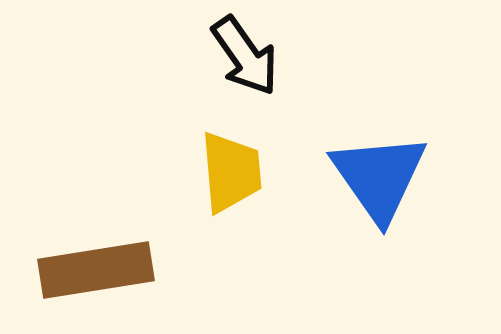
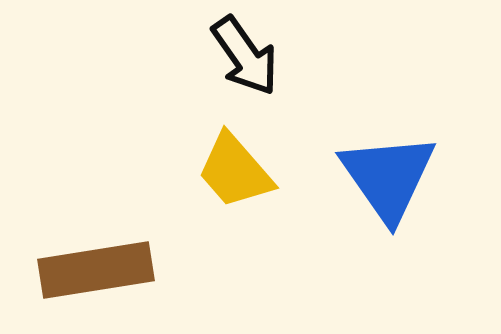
yellow trapezoid: moved 4 px right, 1 px up; rotated 144 degrees clockwise
blue triangle: moved 9 px right
